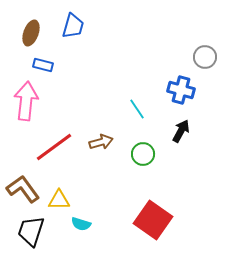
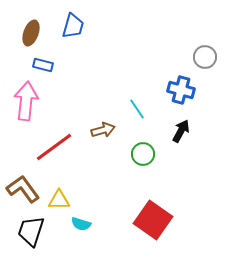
brown arrow: moved 2 px right, 12 px up
